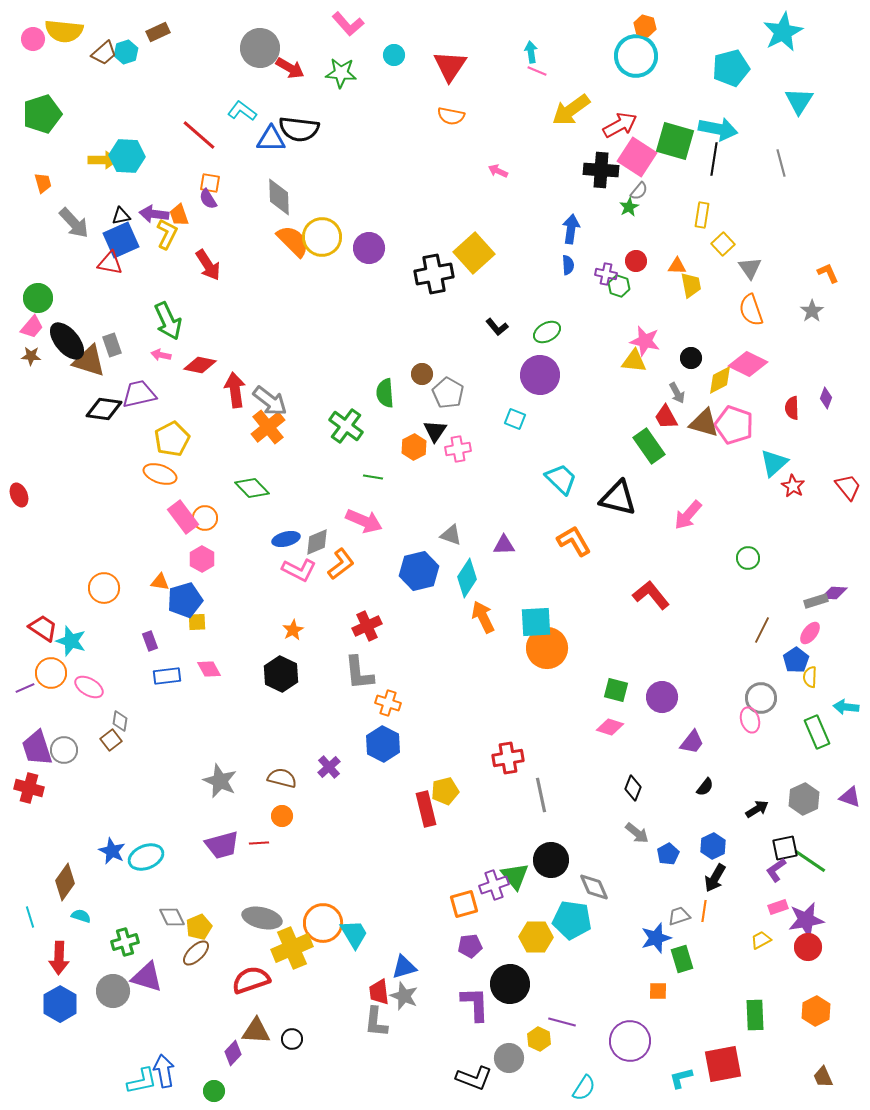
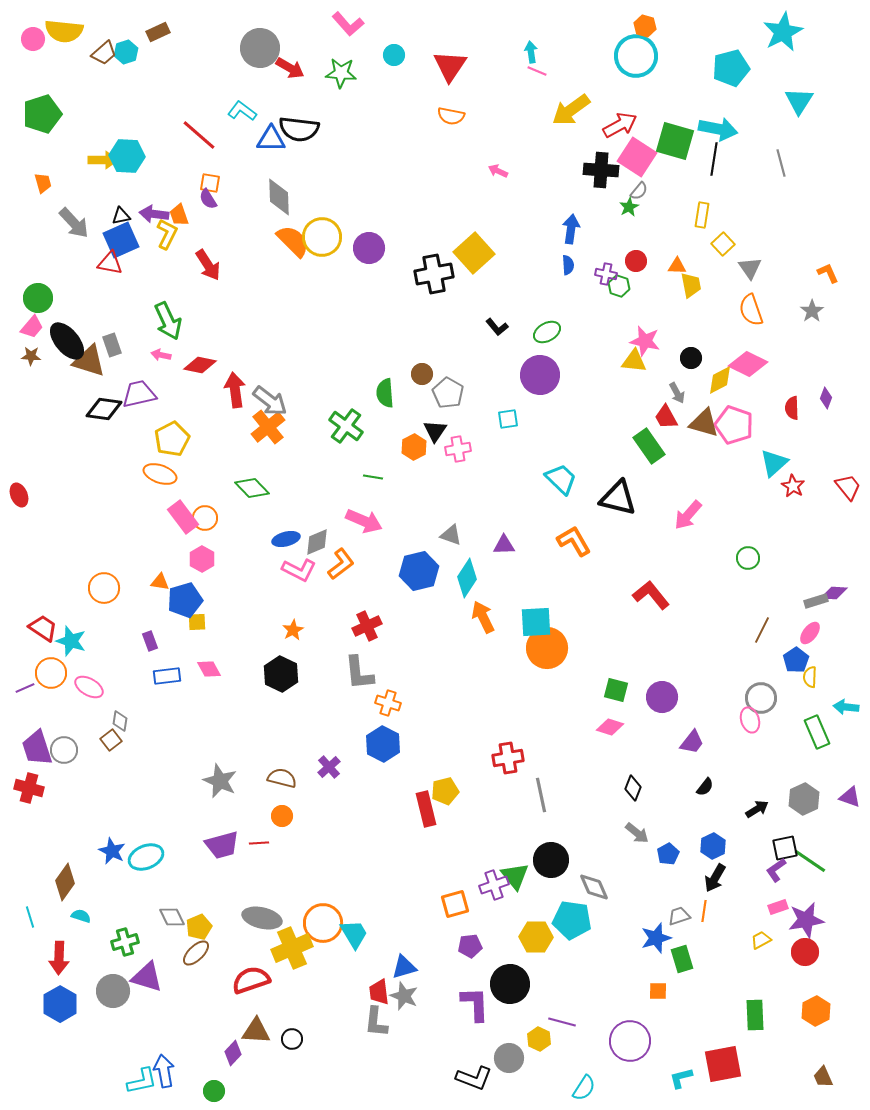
cyan square at (515, 419): moved 7 px left; rotated 30 degrees counterclockwise
orange square at (464, 904): moved 9 px left
red circle at (808, 947): moved 3 px left, 5 px down
